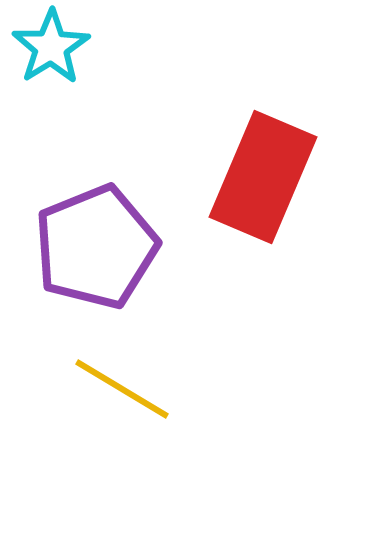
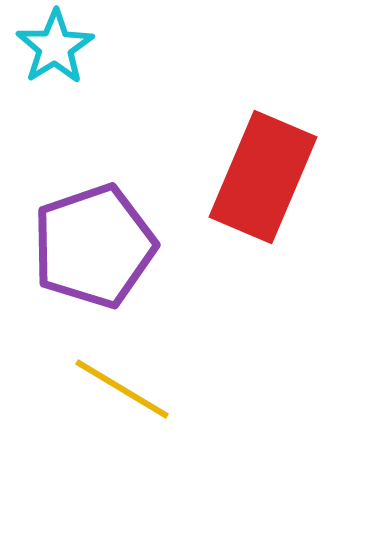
cyan star: moved 4 px right
purple pentagon: moved 2 px left, 1 px up; rotated 3 degrees clockwise
